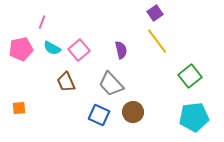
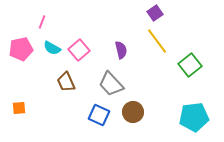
green square: moved 11 px up
